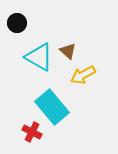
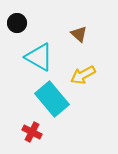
brown triangle: moved 11 px right, 17 px up
cyan rectangle: moved 8 px up
